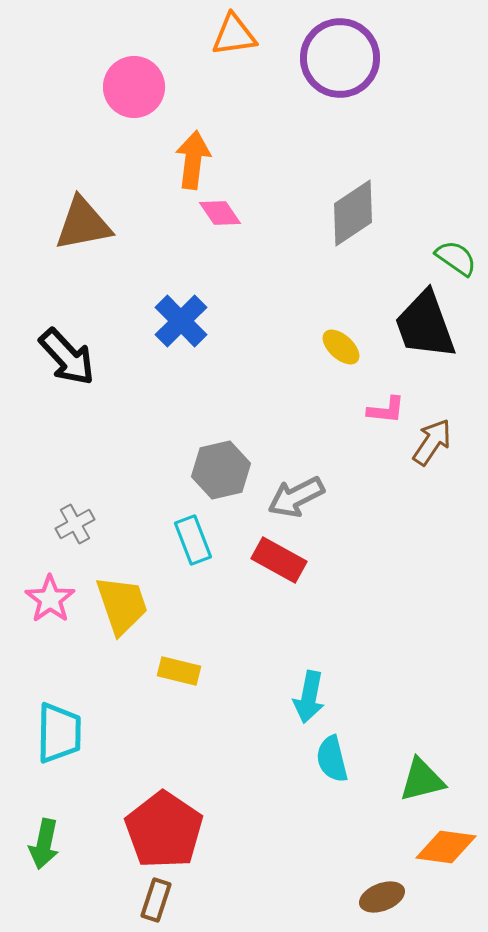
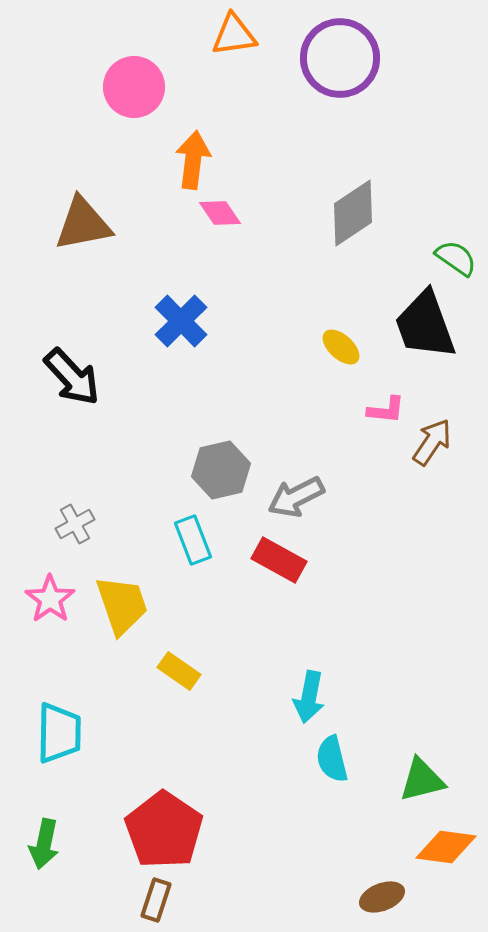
black arrow: moved 5 px right, 20 px down
yellow rectangle: rotated 21 degrees clockwise
